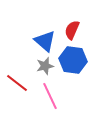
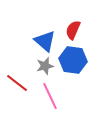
red semicircle: moved 1 px right
